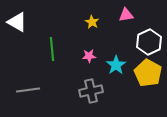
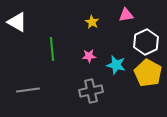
white hexagon: moved 3 px left
cyan star: rotated 24 degrees counterclockwise
